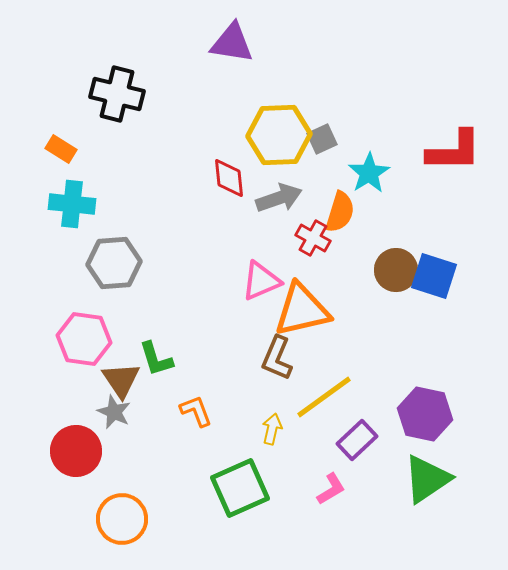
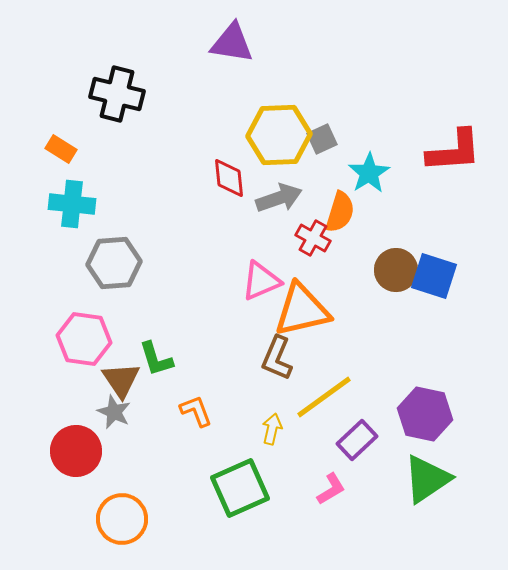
red L-shape: rotated 4 degrees counterclockwise
